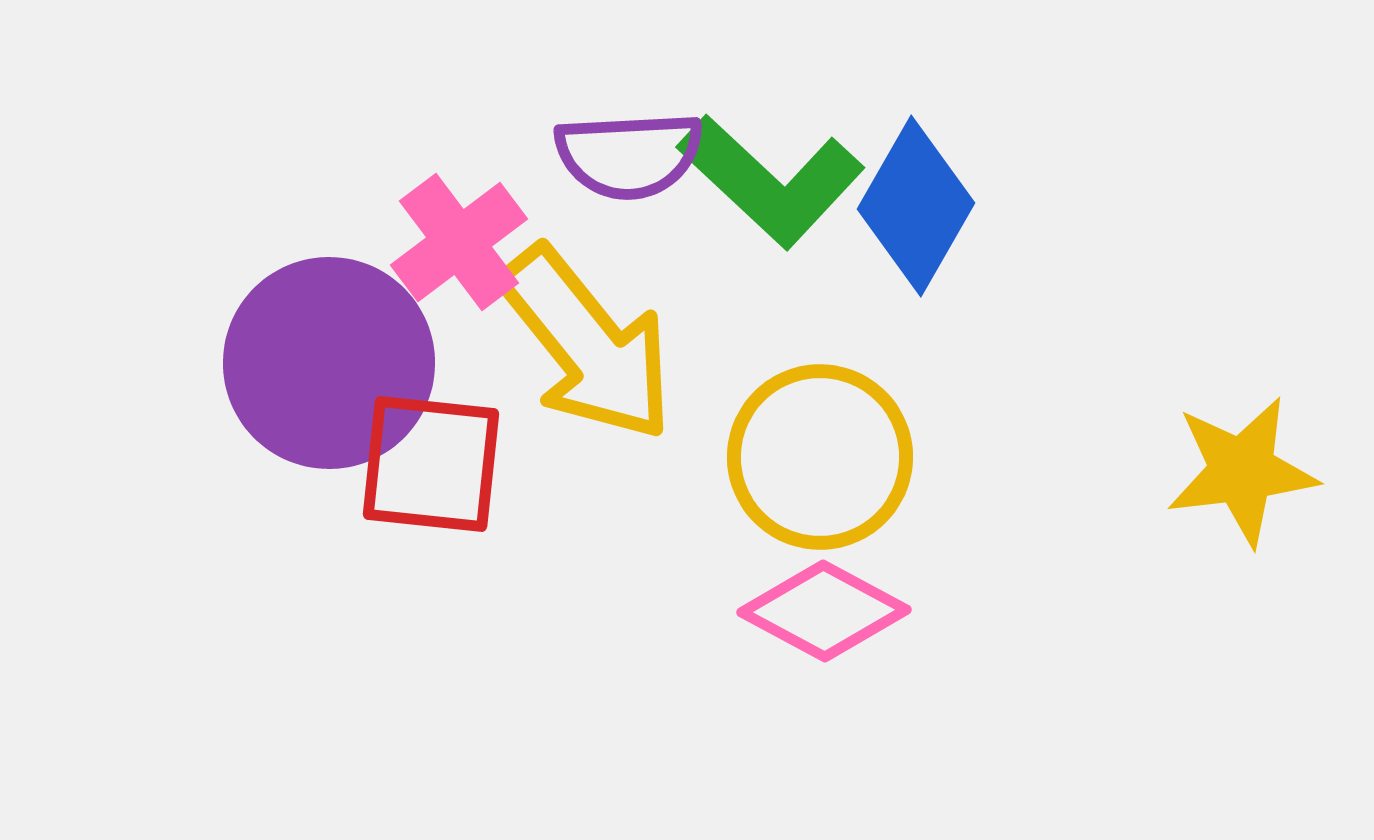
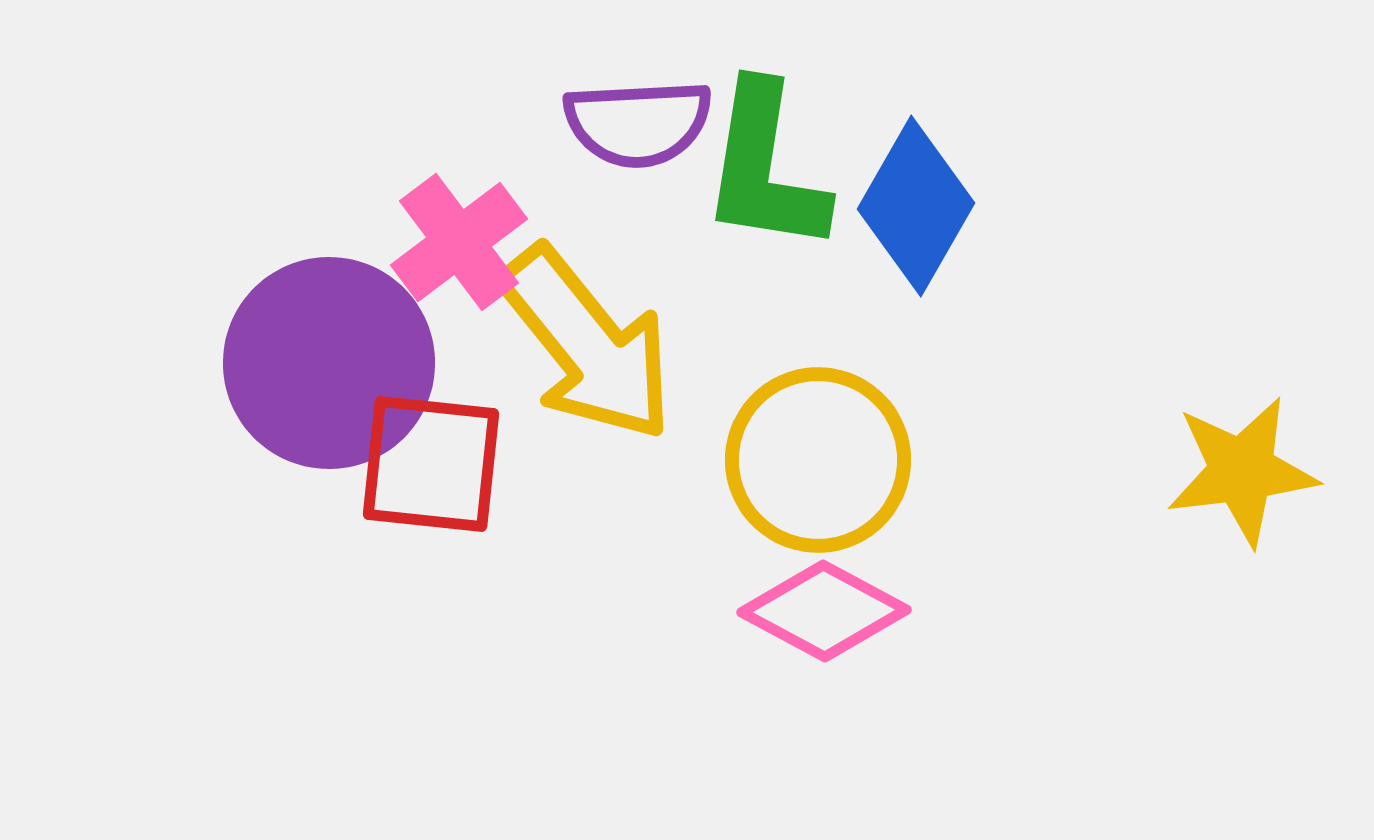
purple semicircle: moved 9 px right, 32 px up
green L-shape: moved 6 px left, 13 px up; rotated 56 degrees clockwise
yellow circle: moved 2 px left, 3 px down
